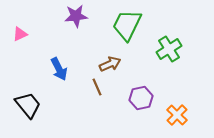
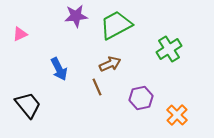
green trapezoid: moved 11 px left; rotated 36 degrees clockwise
